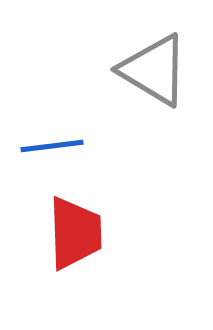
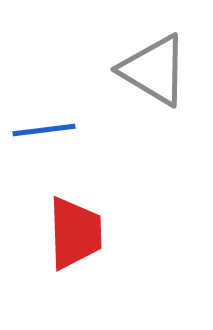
blue line: moved 8 px left, 16 px up
